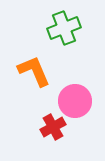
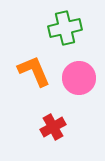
green cross: moved 1 px right; rotated 8 degrees clockwise
pink circle: moved 4 px right, 23 px up
